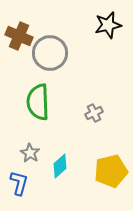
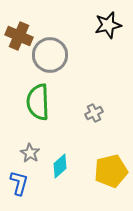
gray circle: moved 2 px down
